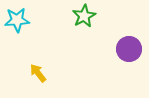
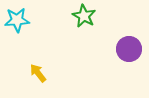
green star: rotated 15 degrees counterclockwise
